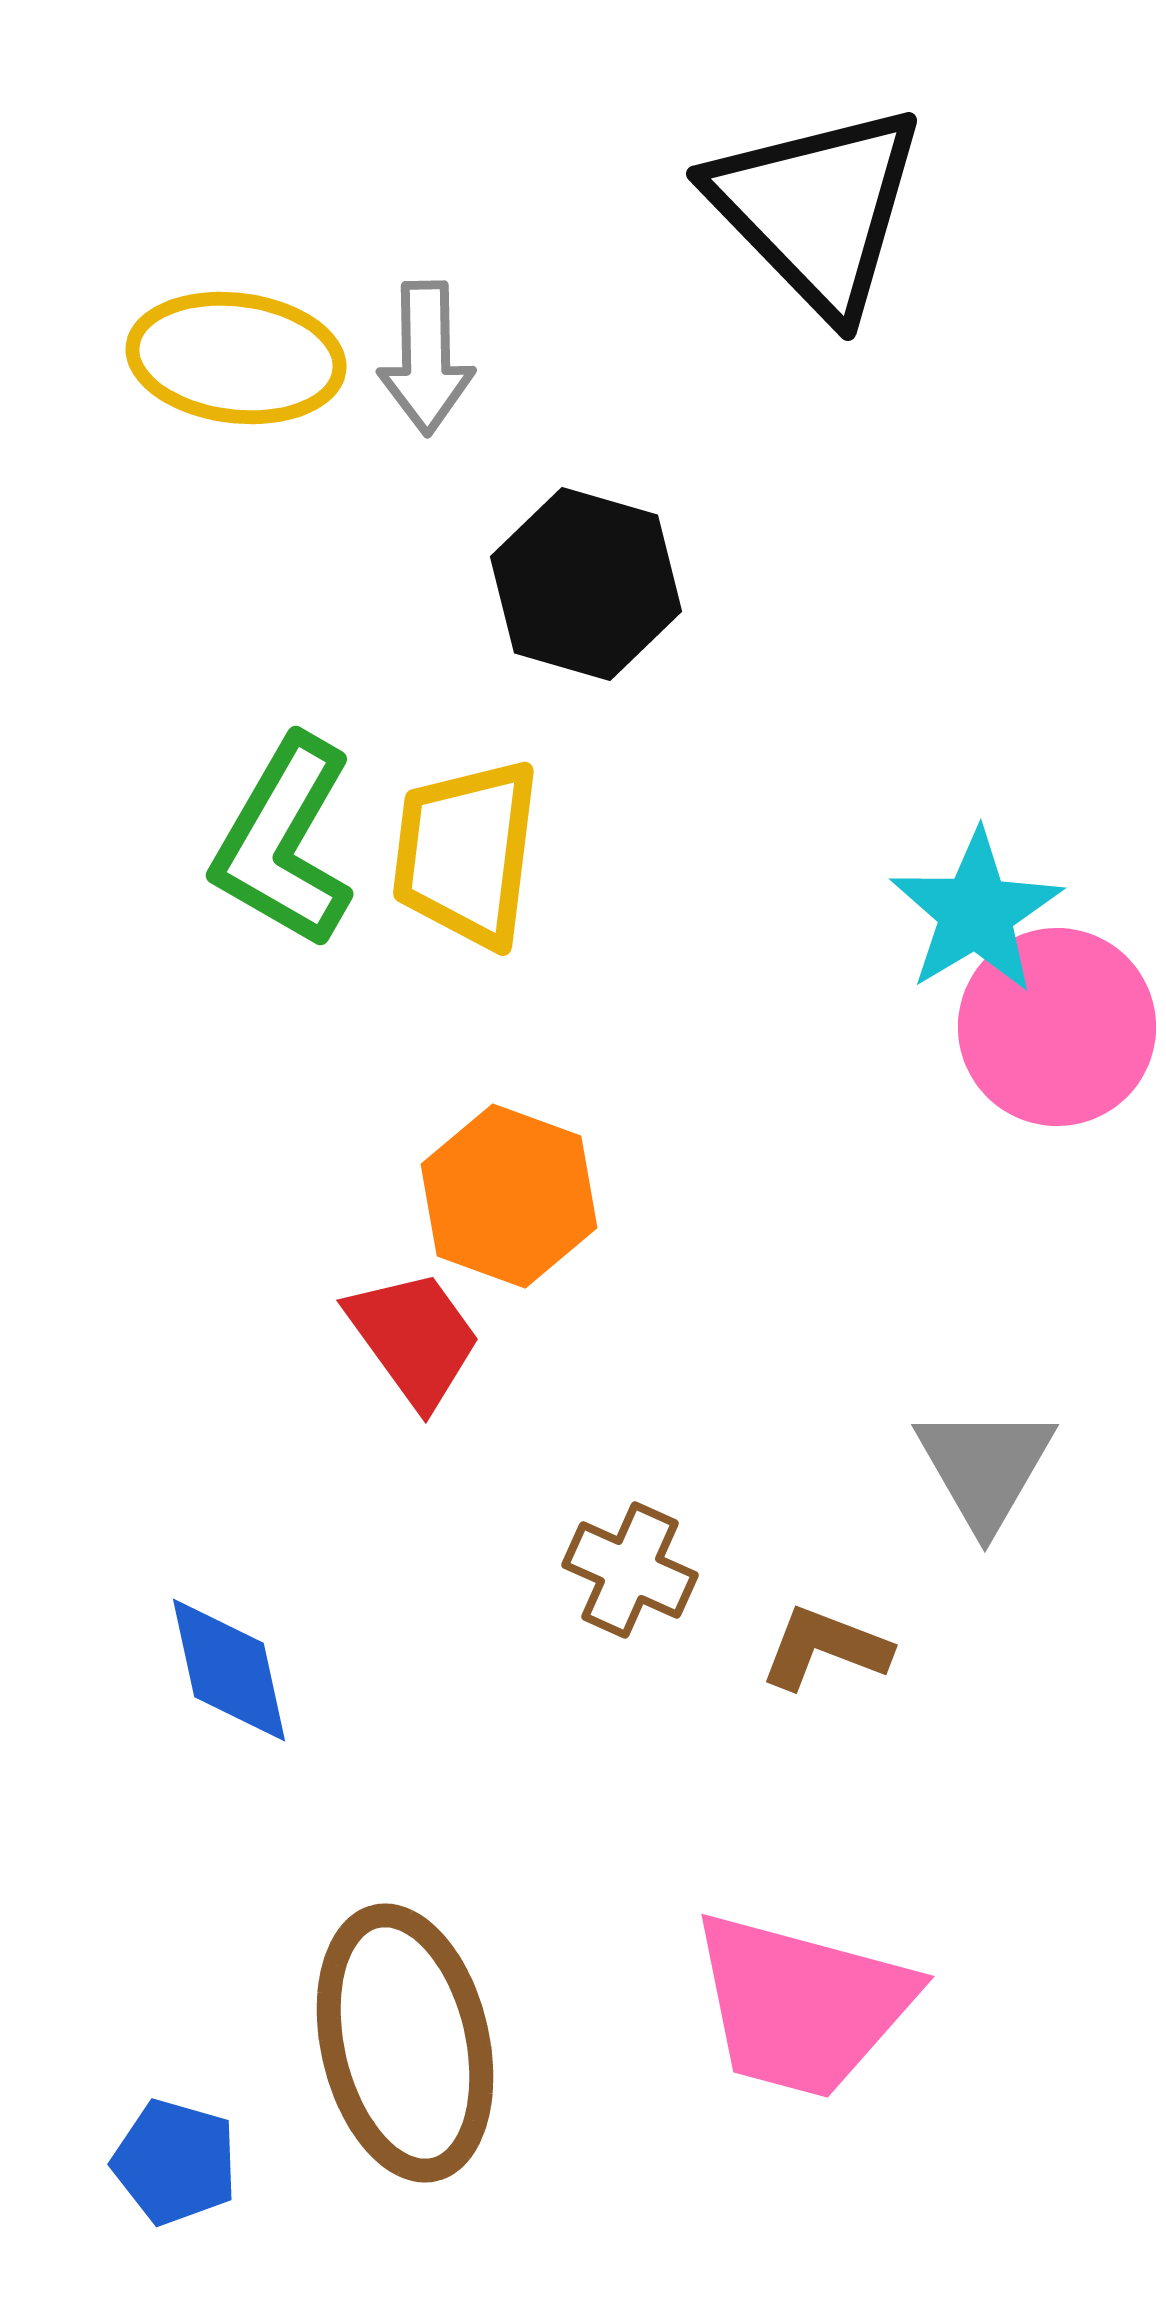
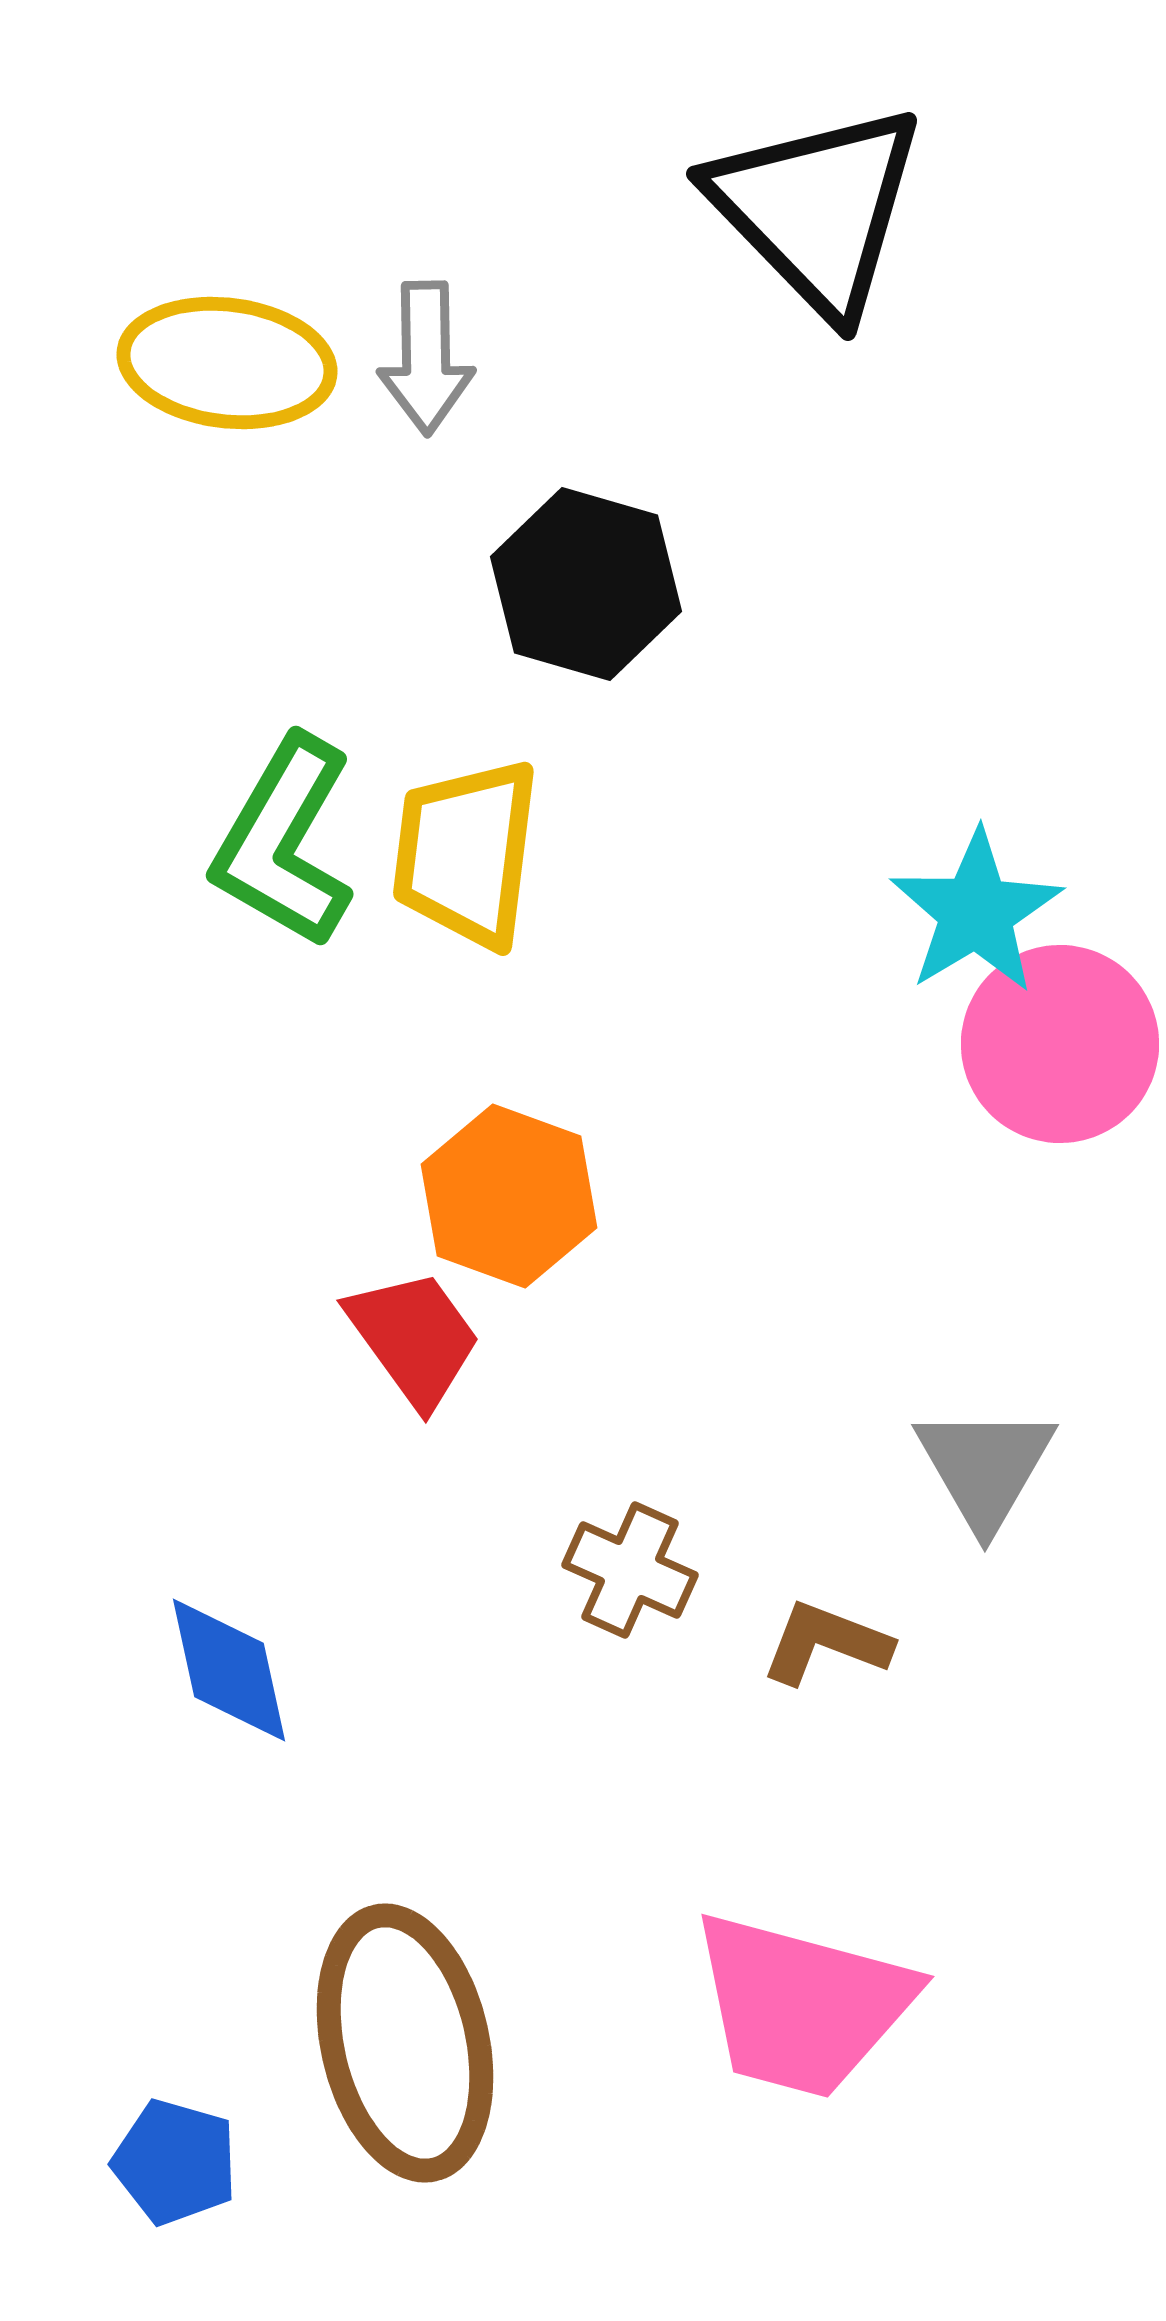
yellow ellipse: moved 9 px left, 5 px down
pink circle: moved 3 px right, 17 px down
brown L-shape: moved 1 px right, 5 px up
